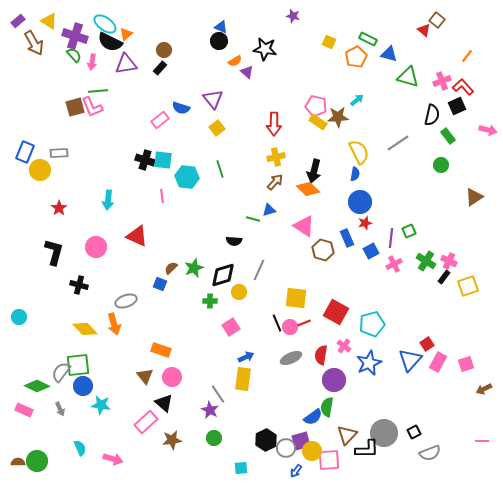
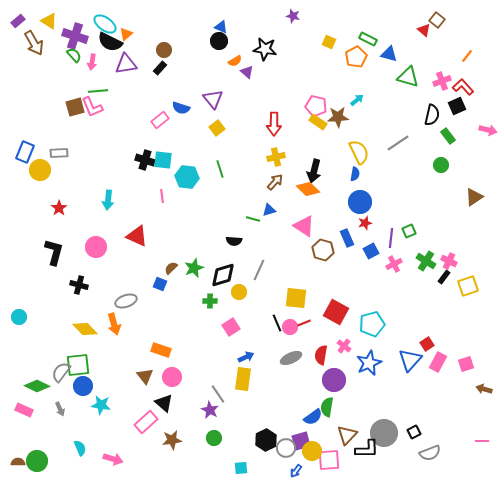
brown arrow at (484, 389): rotated 42 degrees clockwise
